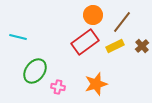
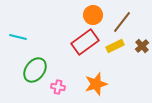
green ellipse: moved 1 px up
